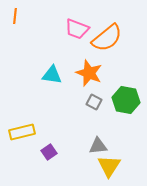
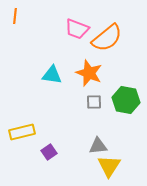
gray square: rotated 28 degrees counterclockwise
